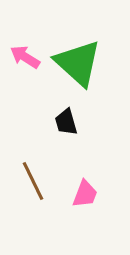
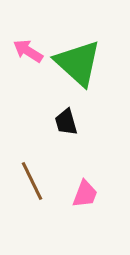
pink arrow: moved 3 px right, 6 px up
brown line: moved 1 px left
